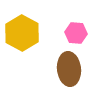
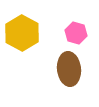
pink hexagon: rotated 10 degrees clockwise
